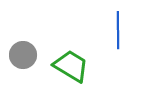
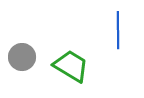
gray circle: moved 1 px left, 2 px down
